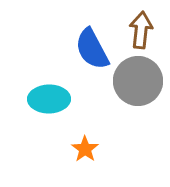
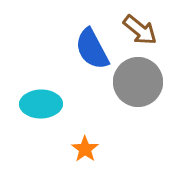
brown arrow: moved 1 px left; rotated 123 degrees clockwise
gray circle: moved 1 px down
cyan ellipse: moved 8 px left, 5 px down
